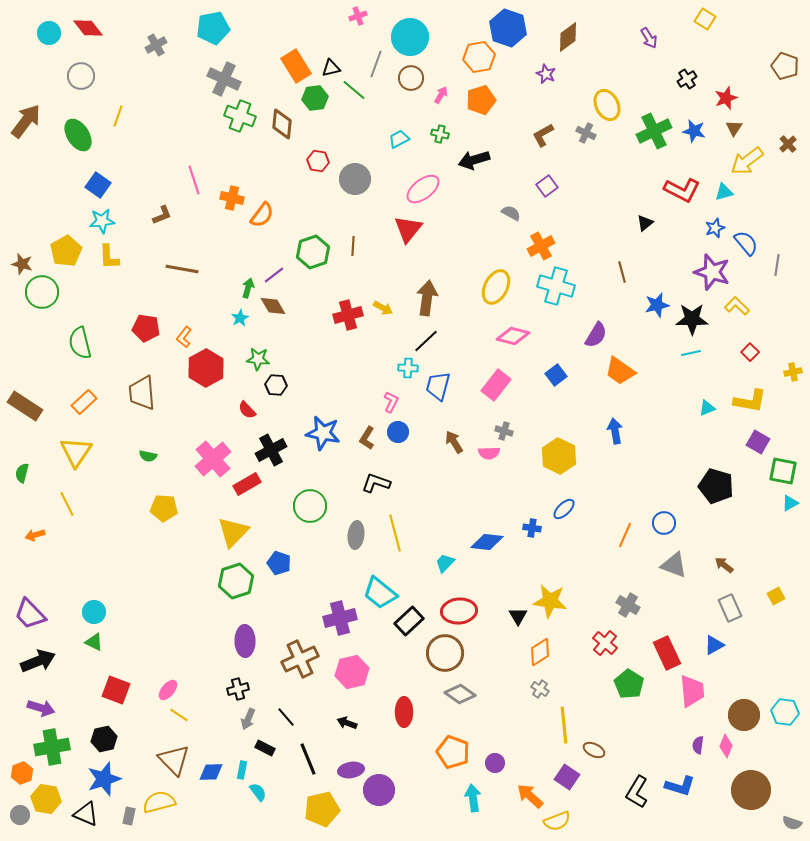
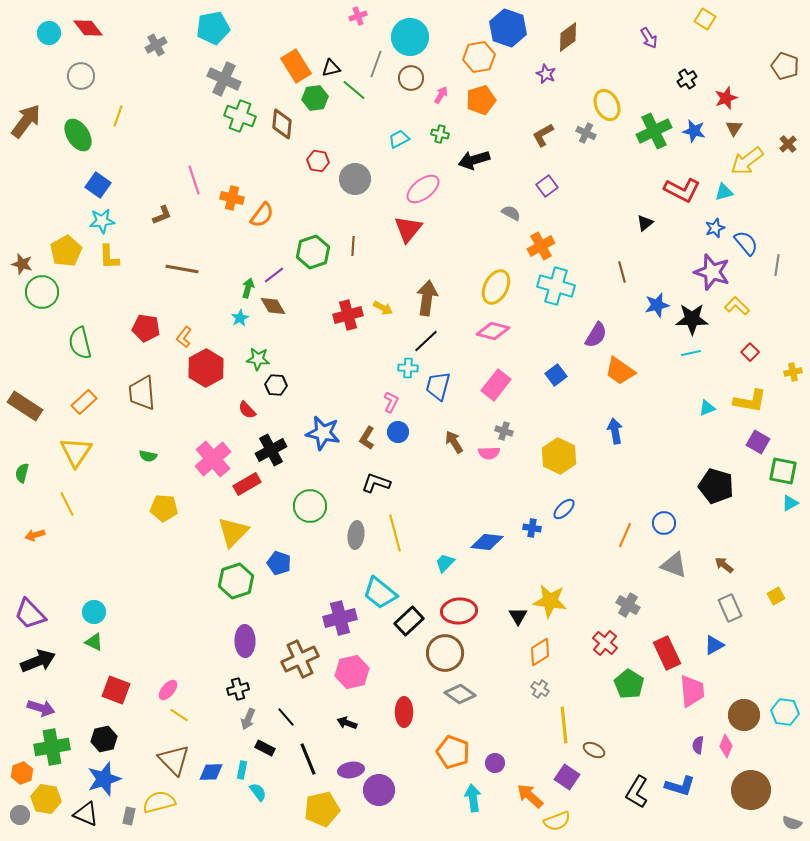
pink diamond at (513, 336): moved 20 px left, 5 px up
